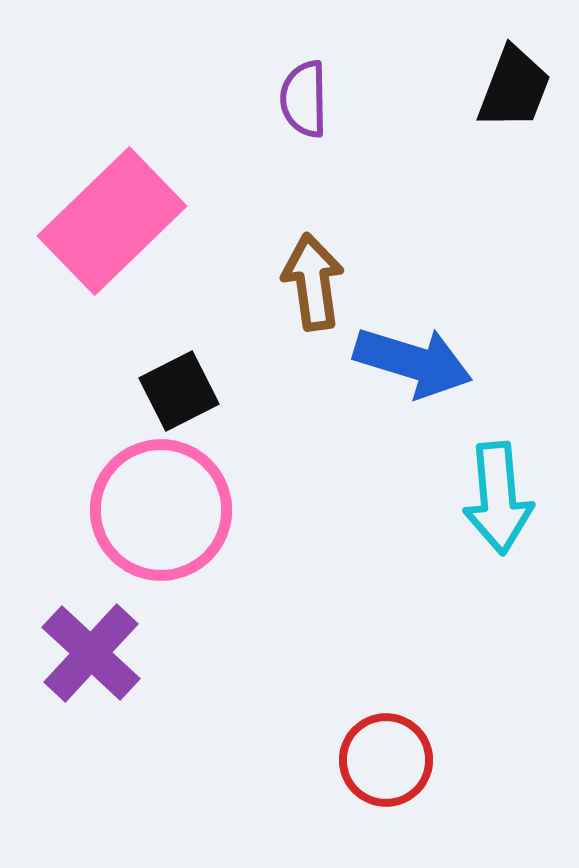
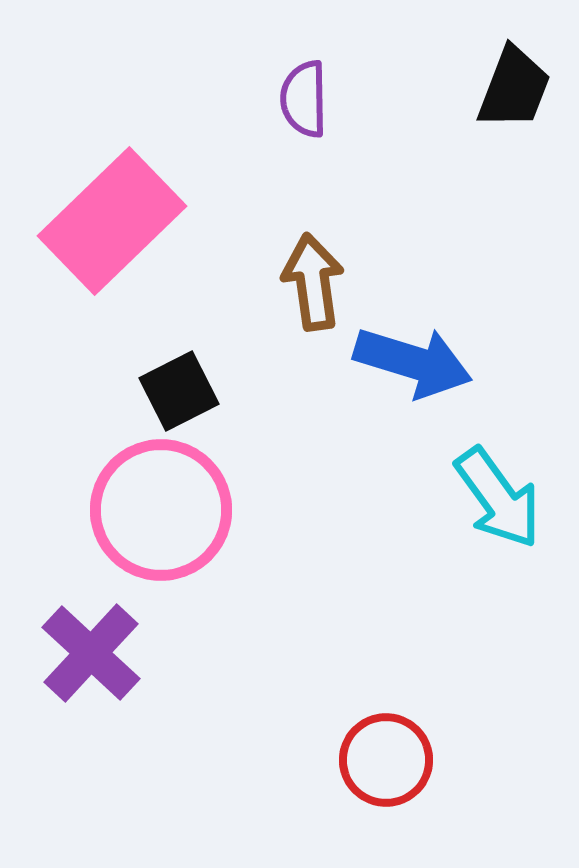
cyan arrow: rotated 31 degrees counterclockwise
